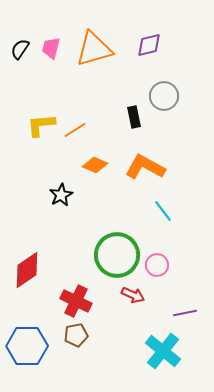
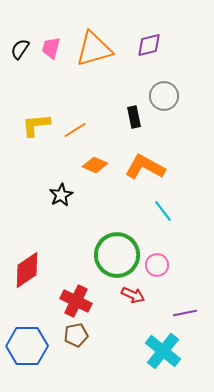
yellow L-shape: moved 5 px left
